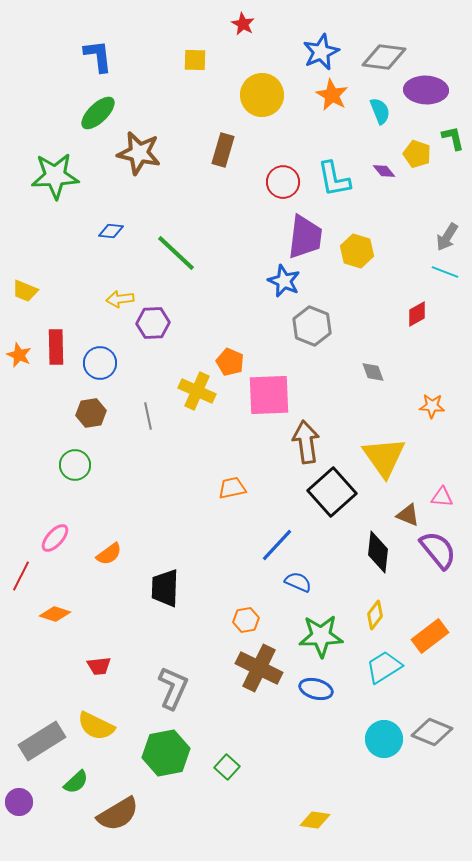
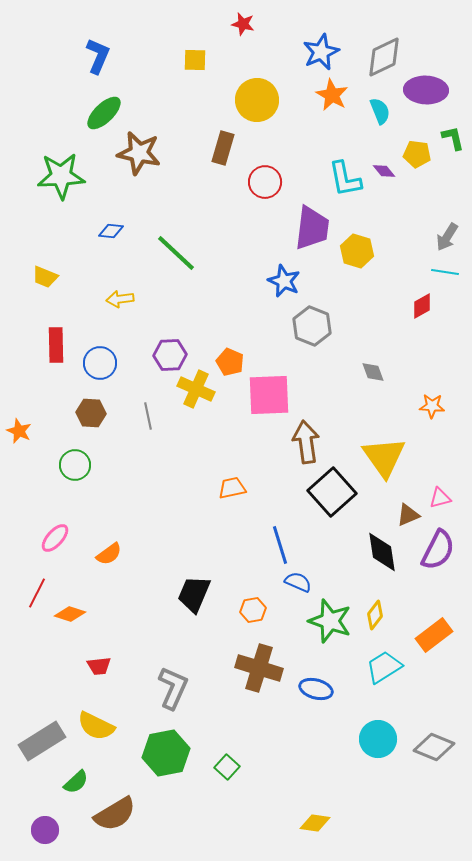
red star at (243, 24): rotated 15 degrees counterclockwise
blue L-shape at (98, 56): rotated 30 degrees clockwise
gray diamond at (384, 57): rotated 33 degrees counterclockwise
yellow circle at (262, 95): moved 5 px left, 5 px down
green ellipse at (98, 113): moved 6 px right
brown rectangle at (223, 150): moved 2 px up
yellow pentagon at (417, 154): rotated 12 degrees counterclockwise
green star at (55, 176): moved 6 px right
cyan L-shape at (334, 179): moved 11 px right
red circle at (283, 182): moved 18 px left
purple trapezoid at (305, 237): moved 7 px right, 9 px up
cyan line at (445, 272): rotated 12 degrees counterclockwise
yellow trapezoid at (25, 291): moved 20 px right, 14 px up
red diamond at (417, 314): moved 5 px right, 8 px up
purple hexagon at (153, 323): moved 17 px right, 32 px down
red rectangle at (56, 347): moved 2 px up
orange star at (19, 355): moved 76 px down
yellow cross at (197, 391): moved 1 px left, 2 px up
brown hexagon at (91, 413): rotated 12 degrees clockwise
pink triangle at (442, 497): moved 2 px left, 1 px down; rotated 20 degrees counterclockwise
brown triangle at (408, 515): rotated 45 degrees counterclockwise
blue line at (277, 545): moved 3 px right; rotated 60 degrees counterclockwise
purple semicircle at (438, 550): rotated 66 degrees clockwise
black diamond at (378, 552): moved 4 px right; rotated 15 degrees counterclockwise
red line at (21, 576): moved 16 px right, 17 px down
black trapezoid at (165, 588): moved 29 px right, 6 px down; rotated 21 degrees clockwise
orange diamond at (55, 614): moved 15 px right
orange hexagon at (246, 620): moved 7 px right, 10 px up
green star at (321, 636): moved 9 px right, 15 px up; rotated 21 degrees clockwise
orange rectangle at (430, 636): moved 4 px right, 1 px up
brown cross at (259, 668): rotated 9 degrees counterclockwise
gray diamond at (432, 732): moved 2 px right, 15 px down
cyan circle at (384, 739): moved 6 px left
purple circle at (19, 802): moved 26 px right, 28 px down
brown semicircle at (118, 814): moved 3 px left
yellow diamond at (315, 820): moved 3 px down
